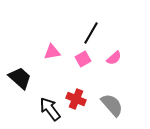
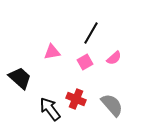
pink square: moved 2 px right, 3 px down
